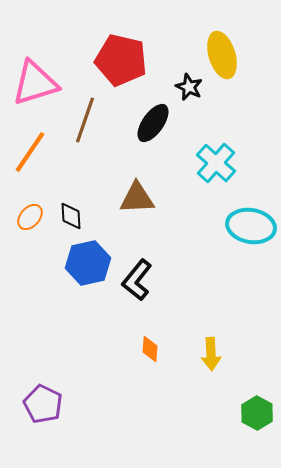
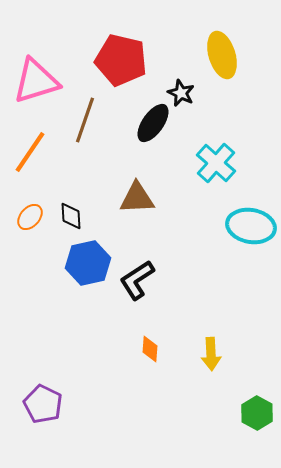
pink triangle: moved 1 px right, 2 px up
black star: moved 8 px left, 6 px down
black L-shape: rotated 18 degrees clockwise
